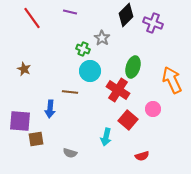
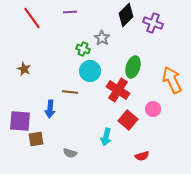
purple line: rotated 16 degrees counterclockwise
